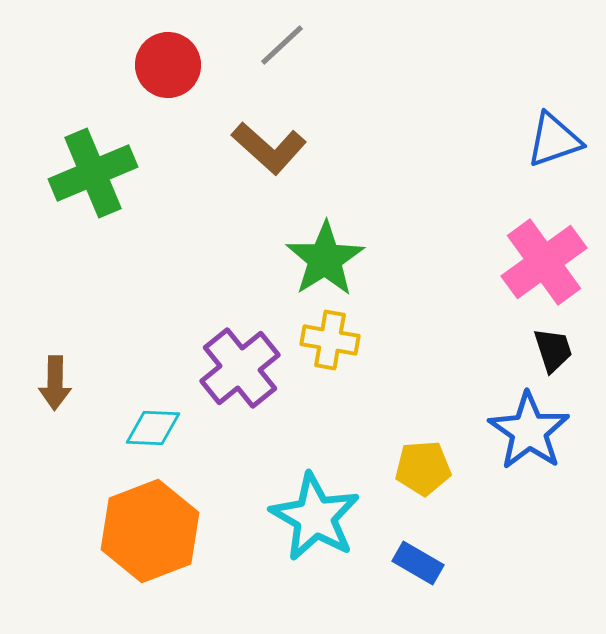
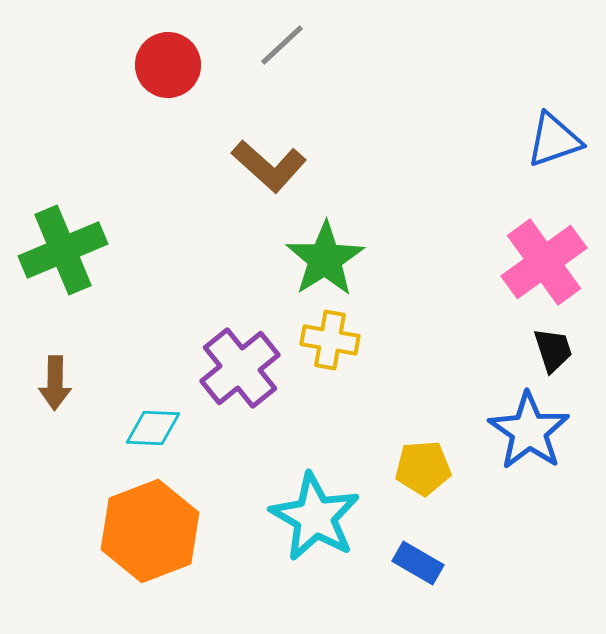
brown L-shape: moved 18 px down
green cross: moved 30 px left, 77 px down
